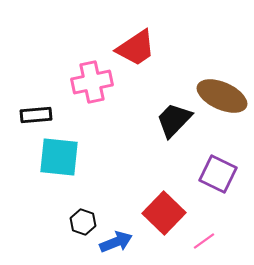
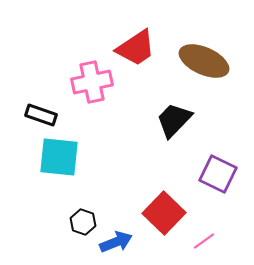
brown ellipse: moved 18 px left, 35 px up
black rectangle: moved 5 px right; rotated 24 degrees clockwise
